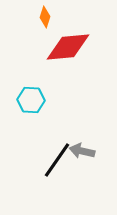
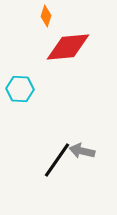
orange diamond: moved 1 px right, 1 px up
cyan hexagon: moved 11 px left, 11 px up
